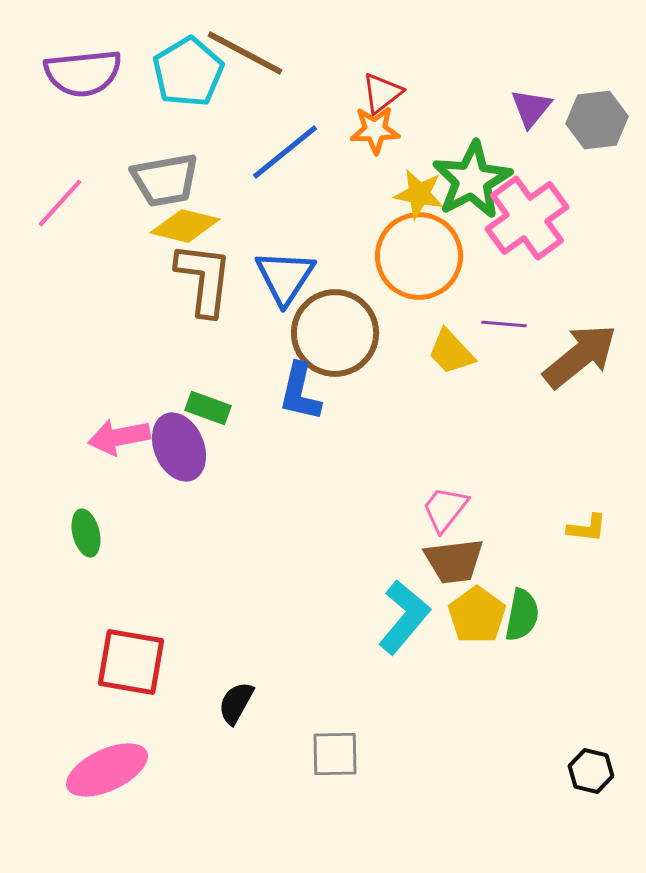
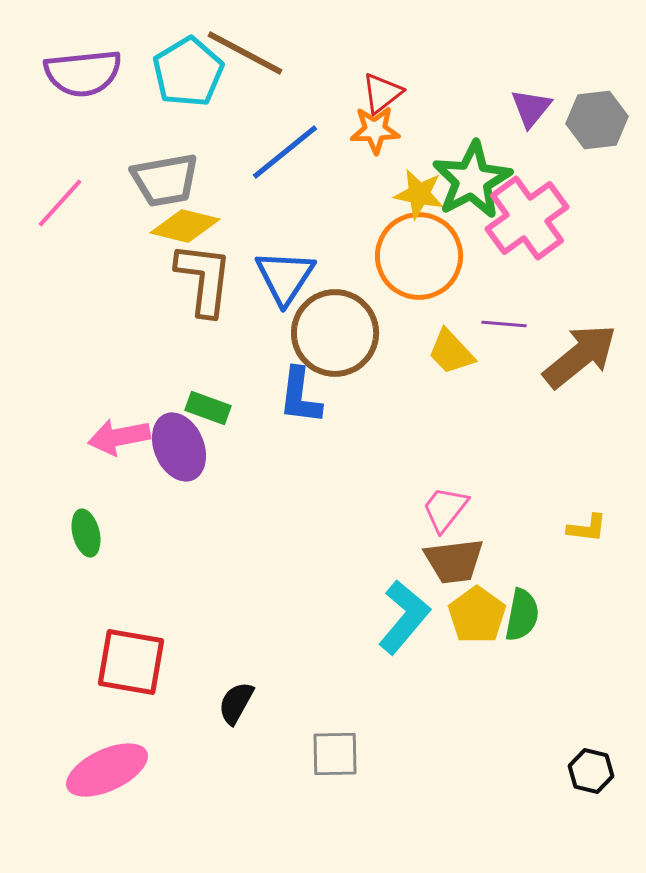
blue L-shape: moved 4 px down; rotated 6 degrees counterclockwise
